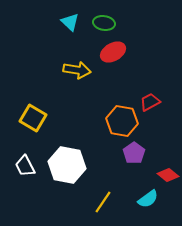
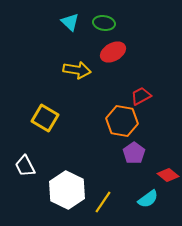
red trapezoid: moved 9 px left, 6 px up
yellow square: moved 12 px right
white hexagon: moved 25 px down; rotated 15 degrees clockwise
